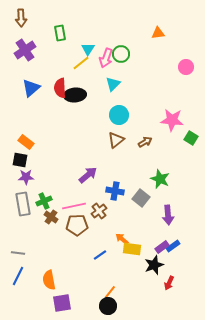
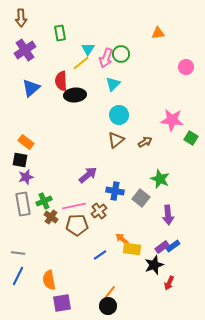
red semicircle at (60, 88): moved 1 px right, 7 px up
purple star at (26, 177): rotated 14 degrees counterclockwise
